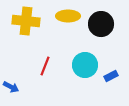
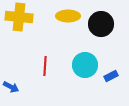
yellow cross: moved 7 px left, 4 px up
red line: rotated 18 degrees counterclockwise
